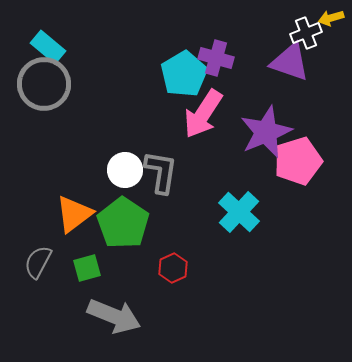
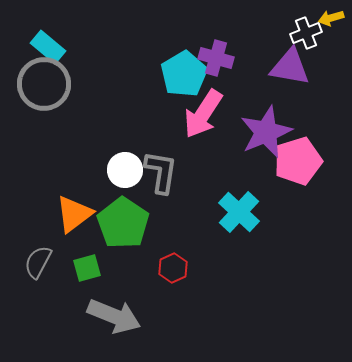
purple triangle: moved 5 px down; rotated 9 degrees counterclockwise
